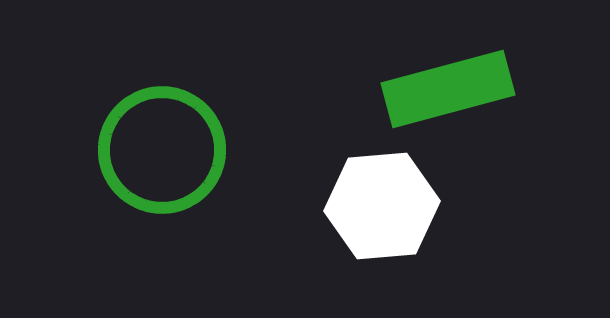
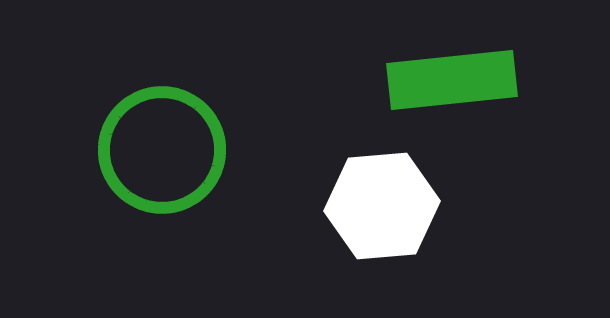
green rectangle: moved 4 px right, 9 px up; rotated 9 degrees clockwise
